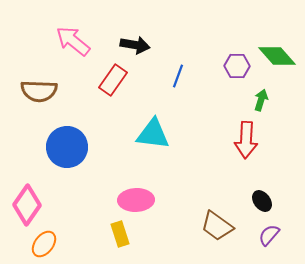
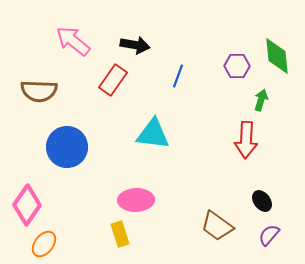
green diamond: rotated 36 degrees clockwise
